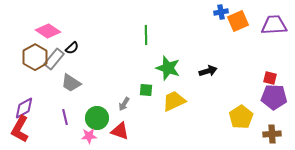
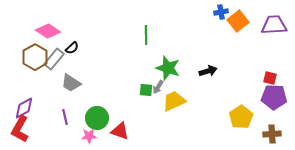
orange square: rotated 15 degrees counterclockwise
gray arrow: moved 34 px right, 17 px up
